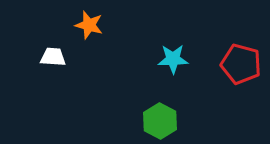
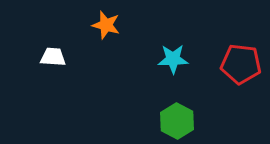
orange star: moved 17 px right
red pentagon: rotated 9 degrees counterclockwise
green hexagon: moved 17 px right
